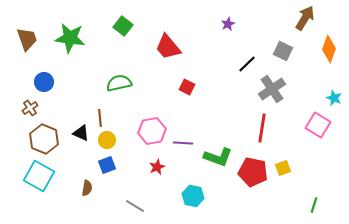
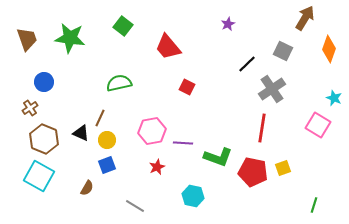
brown line: rotated 30 degrees clockwise
brown semicircle: rotated 21 degrees clockwise
